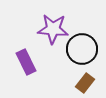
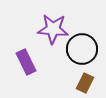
brown rectangle: rotated 12 degrees counterclockwise
